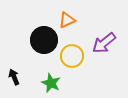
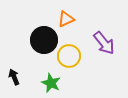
orange triangle: moved 1 px left, 1 px up
purple arrow: rotated 90 degrees counterclockwise
yellow circle: moved 3 px left
